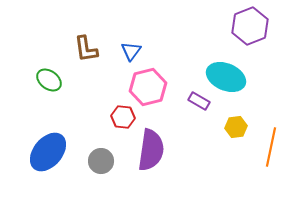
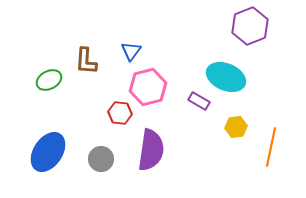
brown L-shape: moved 12 px down; rotated 12 degrees clockwise
green ellipse: rotated 65 degrees counterclockwise
red hexagon: moved 3 px left, 4 px up
blue ellipse: rotated 6 degrees counterclockwise
gray circle: moved 2 px up
